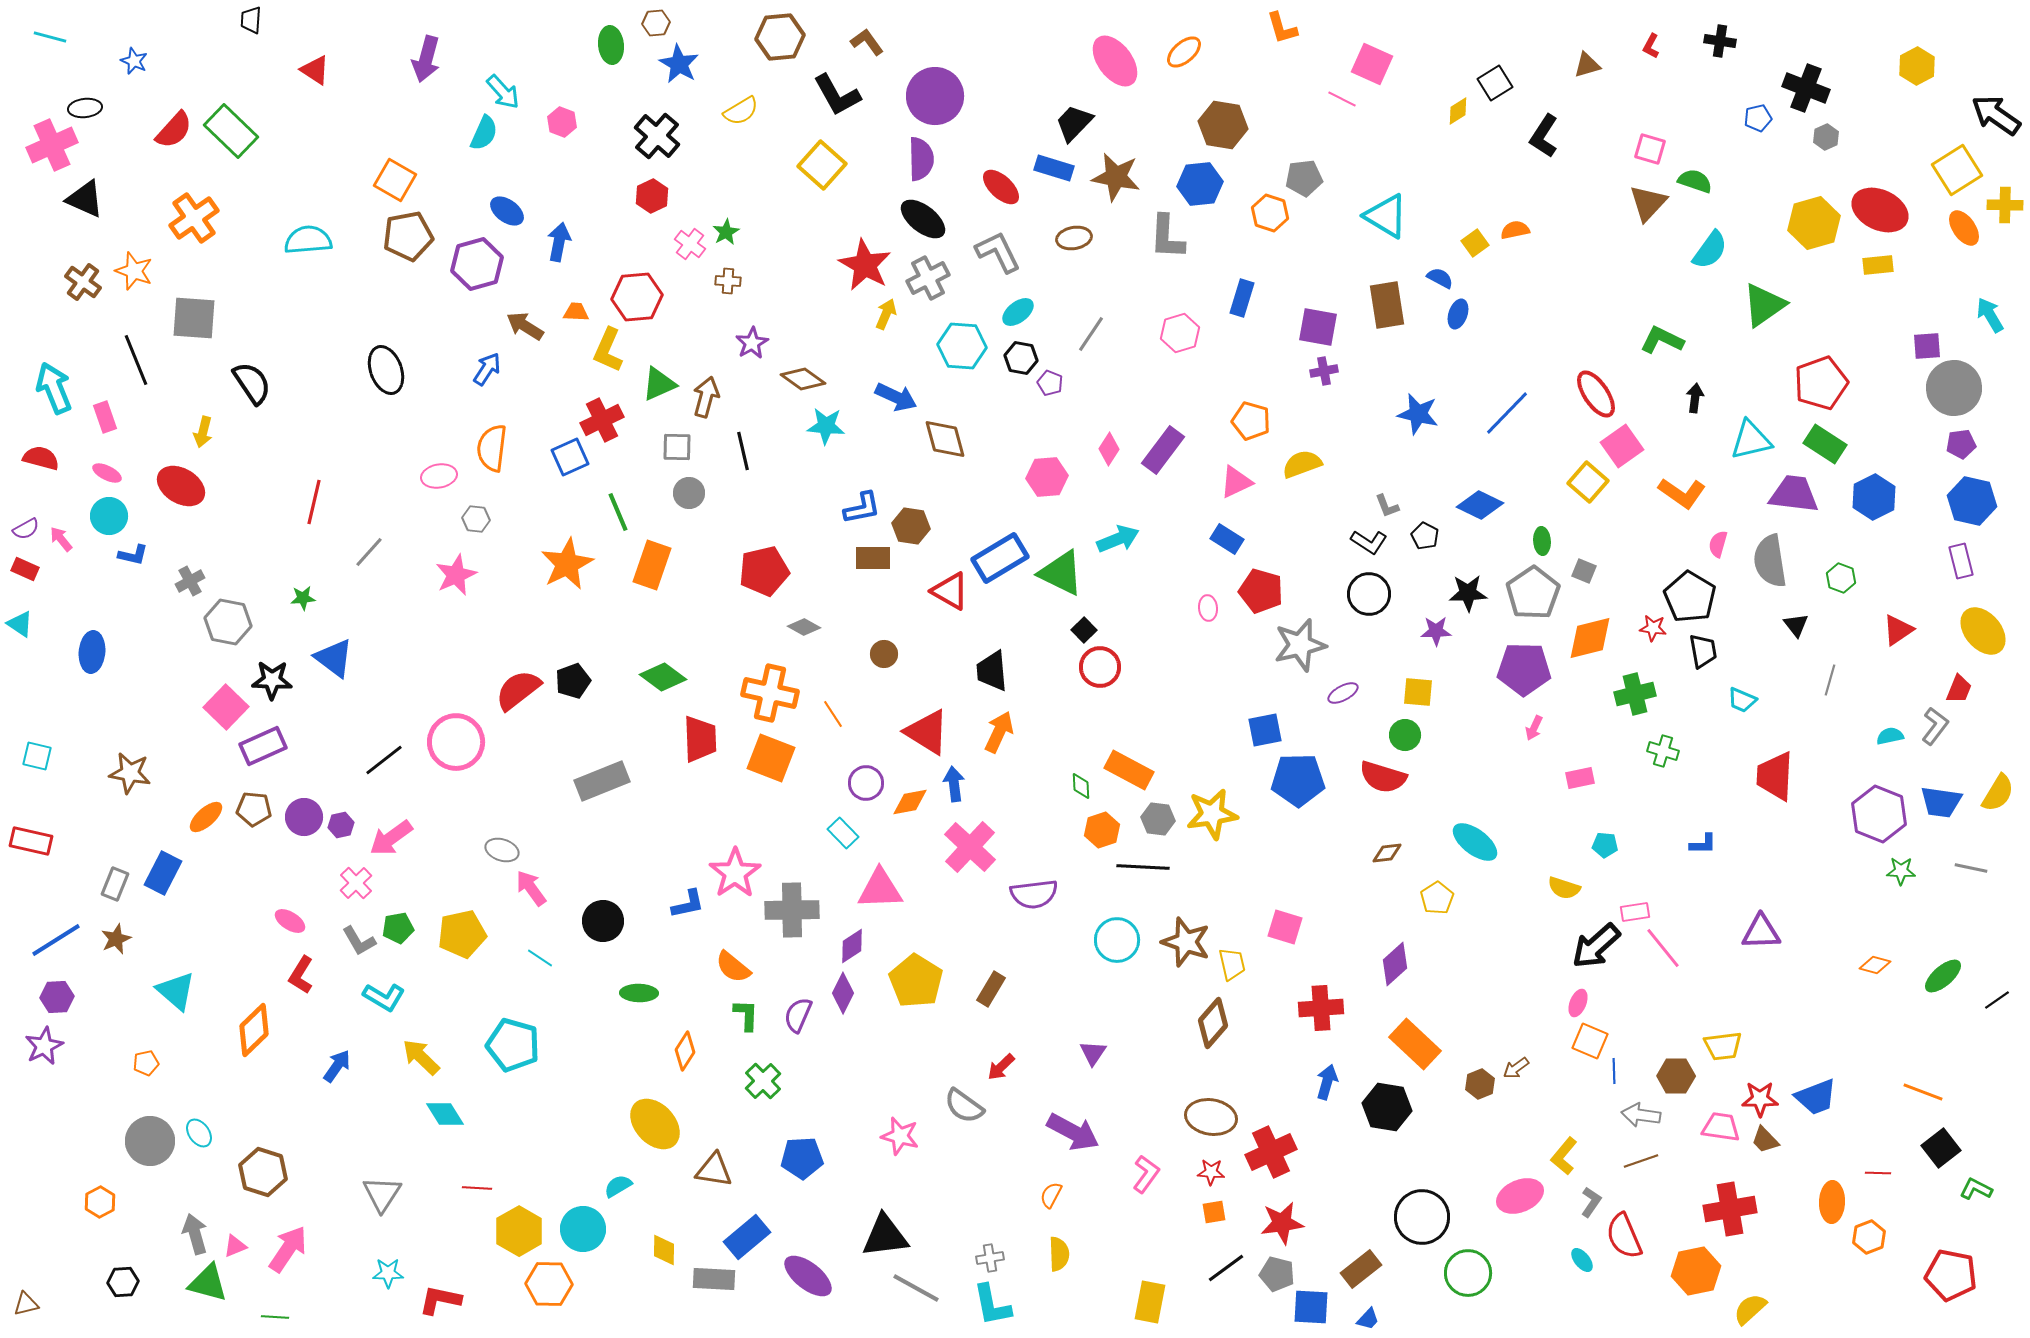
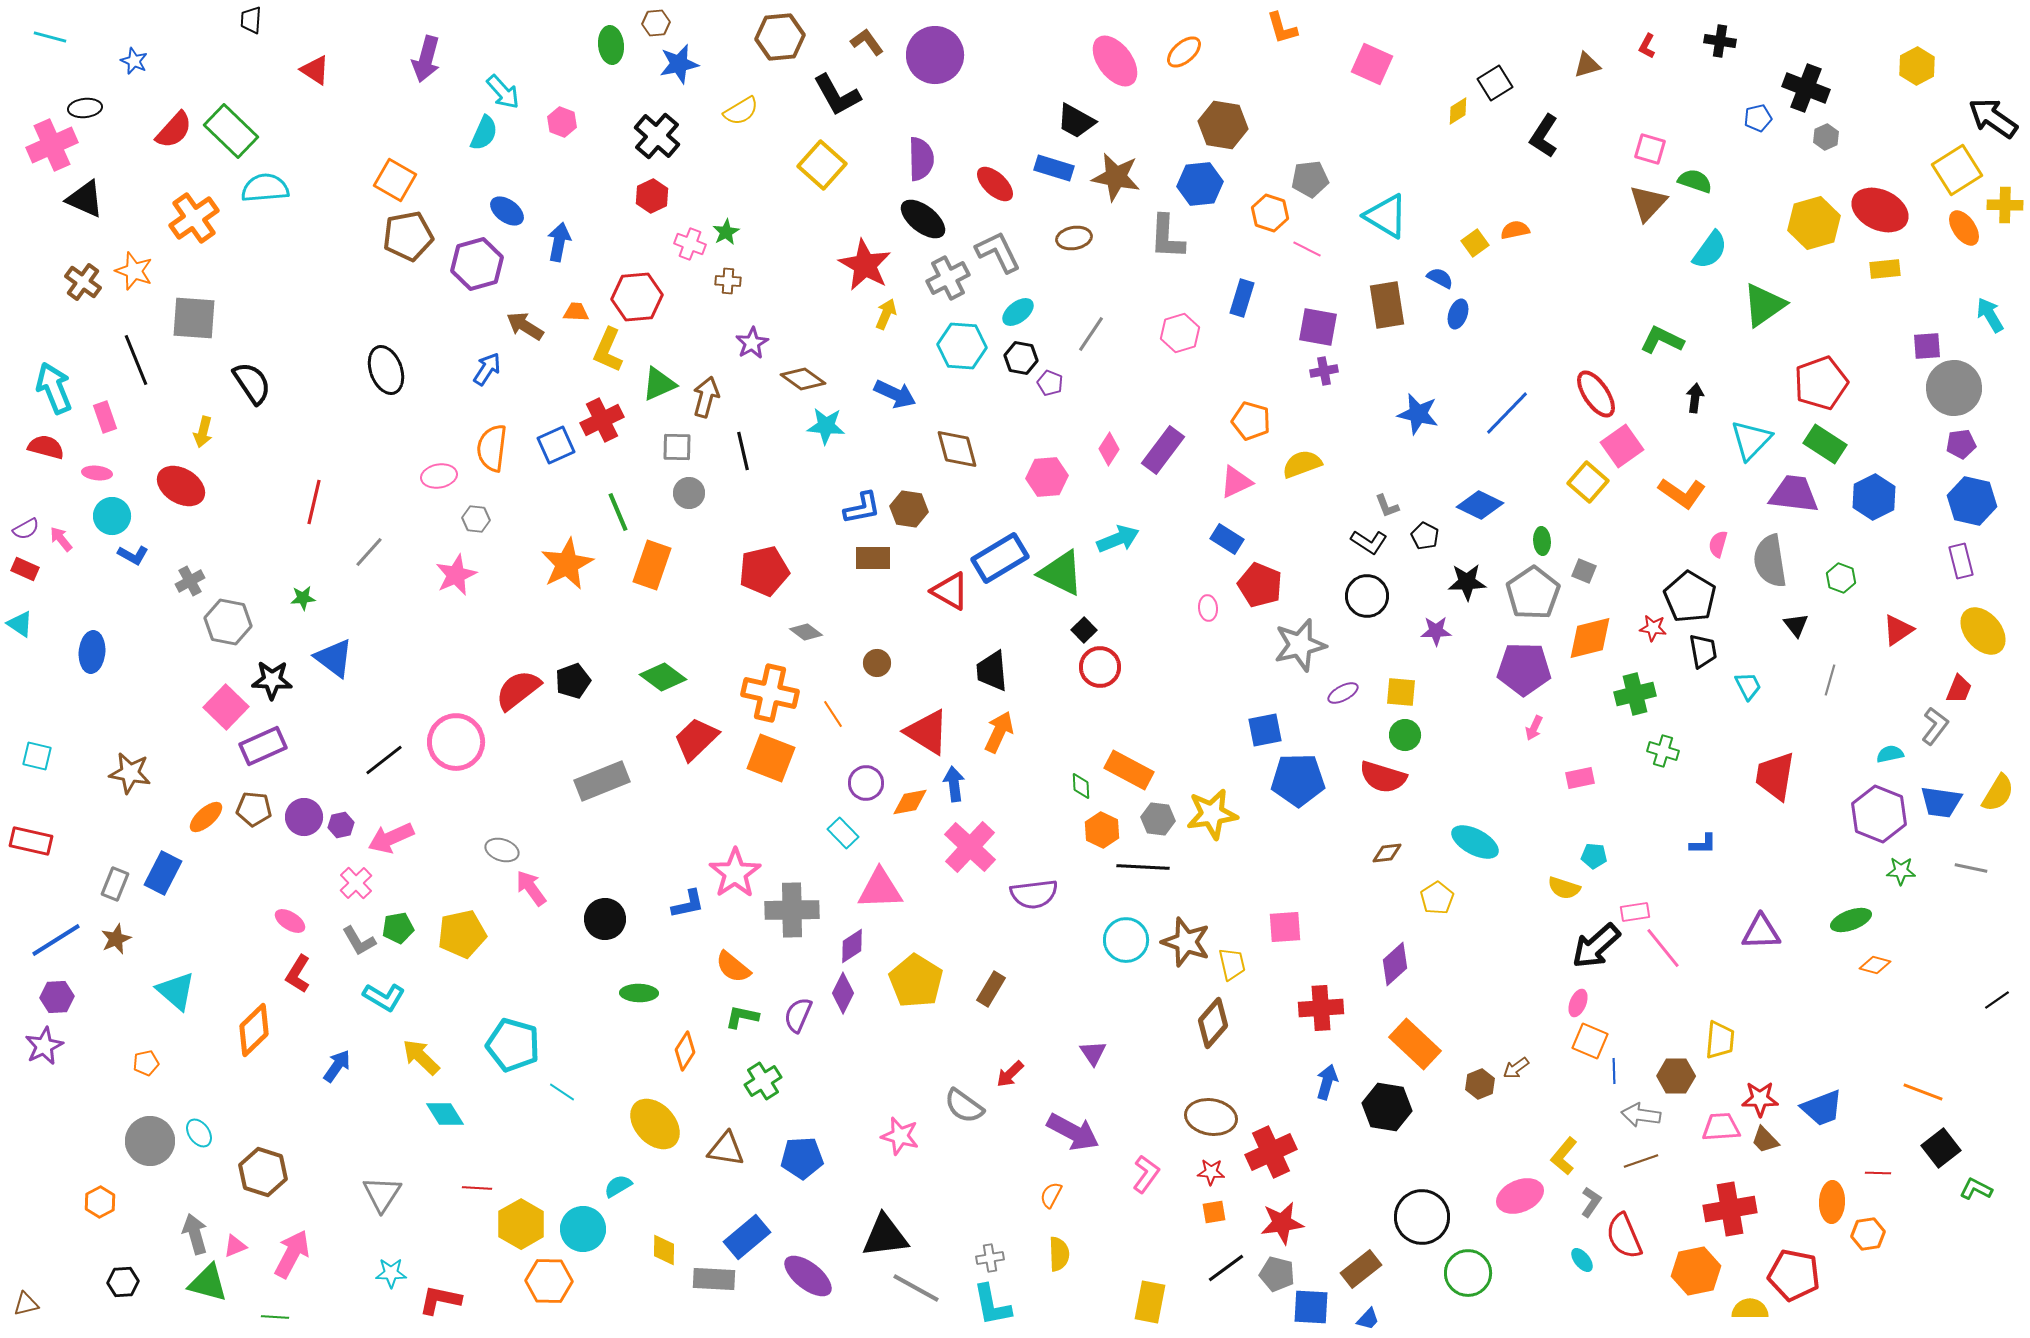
red L-shape at (1651, 46): moved 4 px left
blue star at (679, 64): rotated 30 degrees clockwise
purple circle at (935, 96): moved 41 px up
pink line at (1342, 99): moved 35 px left, 150 px down
black arrow at (1996, 115): moved 3 px left, 3 px down
black trapezoid at (1074, 123): moved 2 px right, 2 px up; rotated 105 degrees counterclockwise
gray pentagon at (1304, 178): moved 6 px right, 1 px down
red ellipse at (1001, 187): moved 6 px left, 3 px up
cyan semicircle at (308, 240): moved 43 px left, 52 px up
pink cross at (690, 244): rotated 16 degrees counterclockwise
yellow rectangle at (1878, 265): moved 7 px right, 4 px down
gray cross at (928, 278): moved 20 px right
blue arrow at (896, 397): moved 1 px left, 3 px up
brown diamond at (945, 439): moved 12 px right, 10 px down
cyan triangle at (1751, 440): rotated 33 degrees counterclockwise
blue square at (570, 457): moved 14 px left, 12 px up
red semicircle at (41, 458): moved 5 px right, 11 px up
pink ellipse at (107, 473): moved 10 px left; rotated 20 degrees counterclockwise
cyan circle at (109, 516): moved 3 px right
brown hexagon at (911, 526): moved 2 px left, 17 px up
blue L-shape at (133, 555): rotated 16 degrees clockwise
red pentagon at (1261, 591): moved 1 px left, 6 px up; rotated 6 degrees clockwise
black star at (1468, 593): moved 1 px left, 11 px up
black circle at (1369, 594): moved 2 px left, 2 px down
gray diamond at (804, 627): moved 2 px right, 5 px down; rotated 8 degrees clockwise
brown circle at (884, 654): moved 7 px left, 9 px down
yellow square at (1418, 692): moved 17 px left
cyan trapezoid at (1742, 700): moved 6 px right, 14 px up; rotated 140 degrees counterclockwise
cyan semicircle at (1890, 736): moved 18 px down
red trapezoid at (700, 739): moved 4 px left; rotated 132 degrees counterclockwise
red trapezoid at (1775, 776): rotated 6 degrees clockwise
orange hexagon at (1102, 830): rotated 16 degrees counterclockwise
pink arrow at (391, 838): rotated 12 degrees clockwise
cyan ellipse at (1475, 842): rotated 9 degrees counterclockwise
cyan pentagon at (1605, 845): moved 11 px left, 11 px down
black circle at (603, 921): moved 2 px right, 2 px up
pink square at (1285, 927): rotated 21 degrees counterclockwise
cyan circle at (1117, 940): moved 9 px right
cyan line at (540, 958): moved 22 px right, 134 px down
red L-shape at (301, 975): moved 3 px left, 1 px up
green ellipse at (1943, 976): moved 92 px left, 56 px up; rotated 21 degrees clockwise
green L-shape at (746, 1015): moved 4 px left, 2 px down; rotated 80 degrees counterclockwise
yellow trapezoid at (1723, 1046): moved 3 px left, 6 px up; rotated 78 degrees counterclockwise
purple triangle at (1093, 1053): rotated 8 degrees counterclockwise
red arrow at (1001, 1067): moved 9 px right, 7 px down
green cross at (763, 1081): rotated 12 degrees clockwise
blue trapezoid at (1816, 1097): moved 6 px right, 11 px down
pink trapezoid at (1721, 1127): rotated 12 degrees counterclockwise
brown triangle at (714, 1170): moved 12 px right, 21 px up
yellow hexagon at (519, 1231): moved 2 px right, 7 px up
orange hexagon at (1869, 1237): moved 1 px left, 3 px up; rotated 12 degrees clockwise
pink arrow at (288, 1249): moved 4 px right, 5 px down; rotated 6 degrees counterclockwise
cyan star at (388, 1273): moved 3 px right
red pentagon at (1951, 1275): moved 157 px left
orange hexagon at (549, 1284): moved 3 px up
yellow semicircle at (1750, 1309): rotated 42 degrees clockwise
